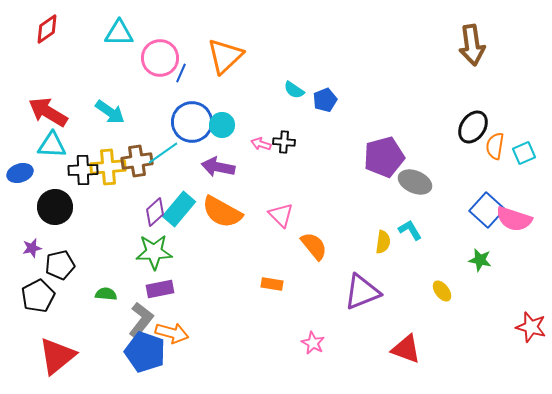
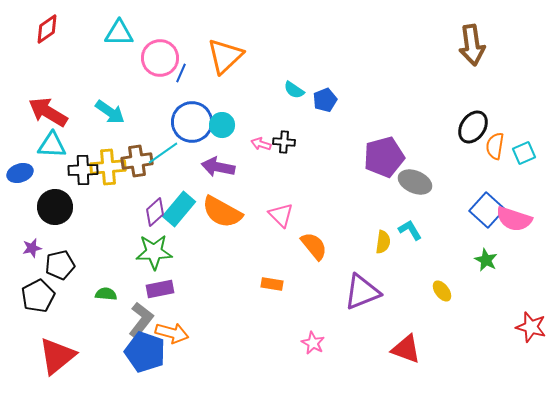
green star at (480, 260): moved 6 px right; rotated 15 degrees clockwise
